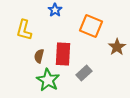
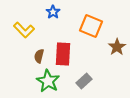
blue star: moved 2 px left, 2 px down
yellow L-shape: rotated 60 degrees counterclockwise
gray rectangle: moved 8 px down
green star: moved 1 px down
